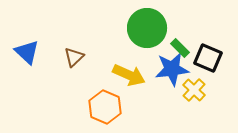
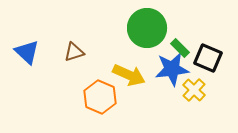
brown triangle: moved 5 px up; rotated 25 degrees clockwise
orange hexagon: moved 5 px left, 10 px up
